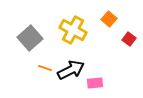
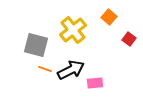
orange square: moved 2 px up
yellow cross: rotated 24 degrees clockwise
gray square: moved 6 px right, 7 px down; rotated 35 degrees counterclockwise
orange line: moved 1 px down
